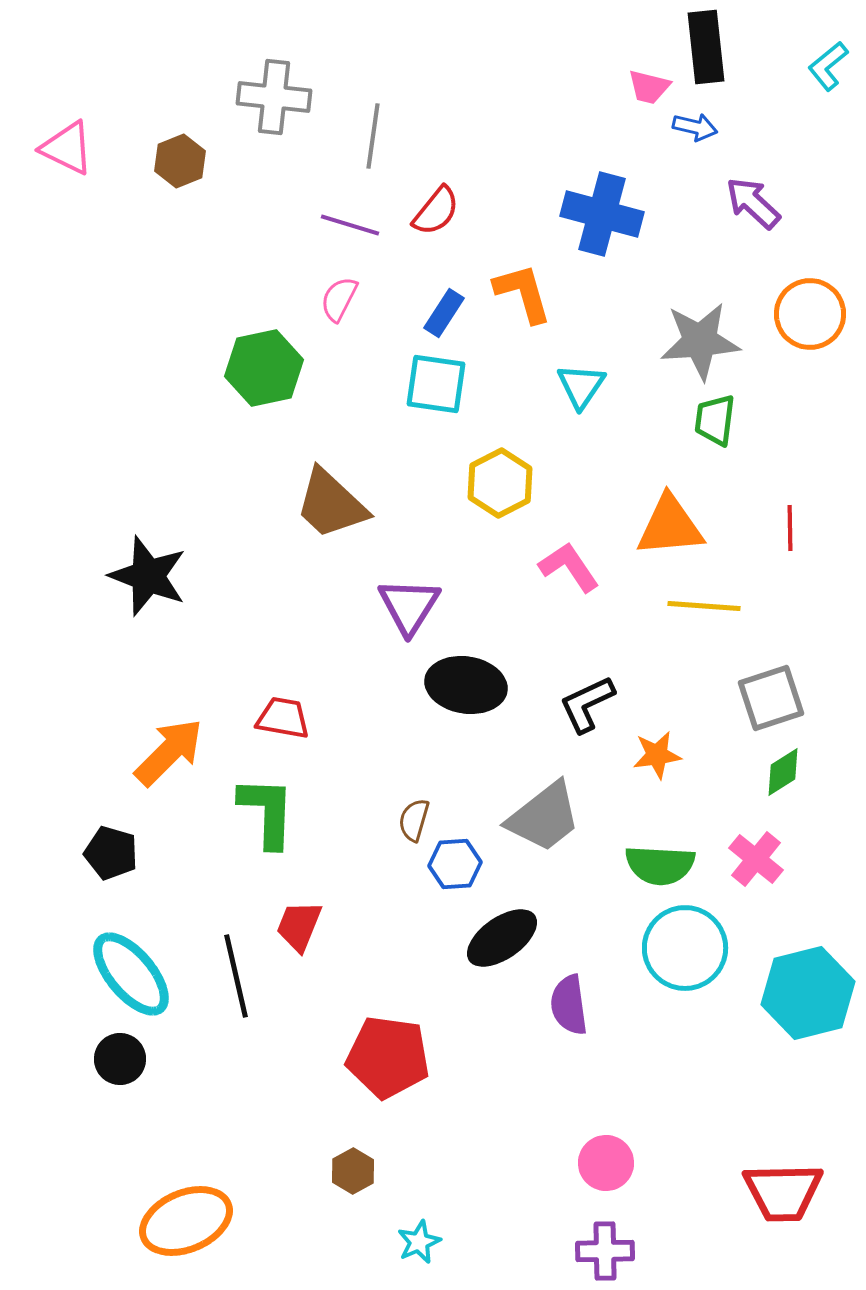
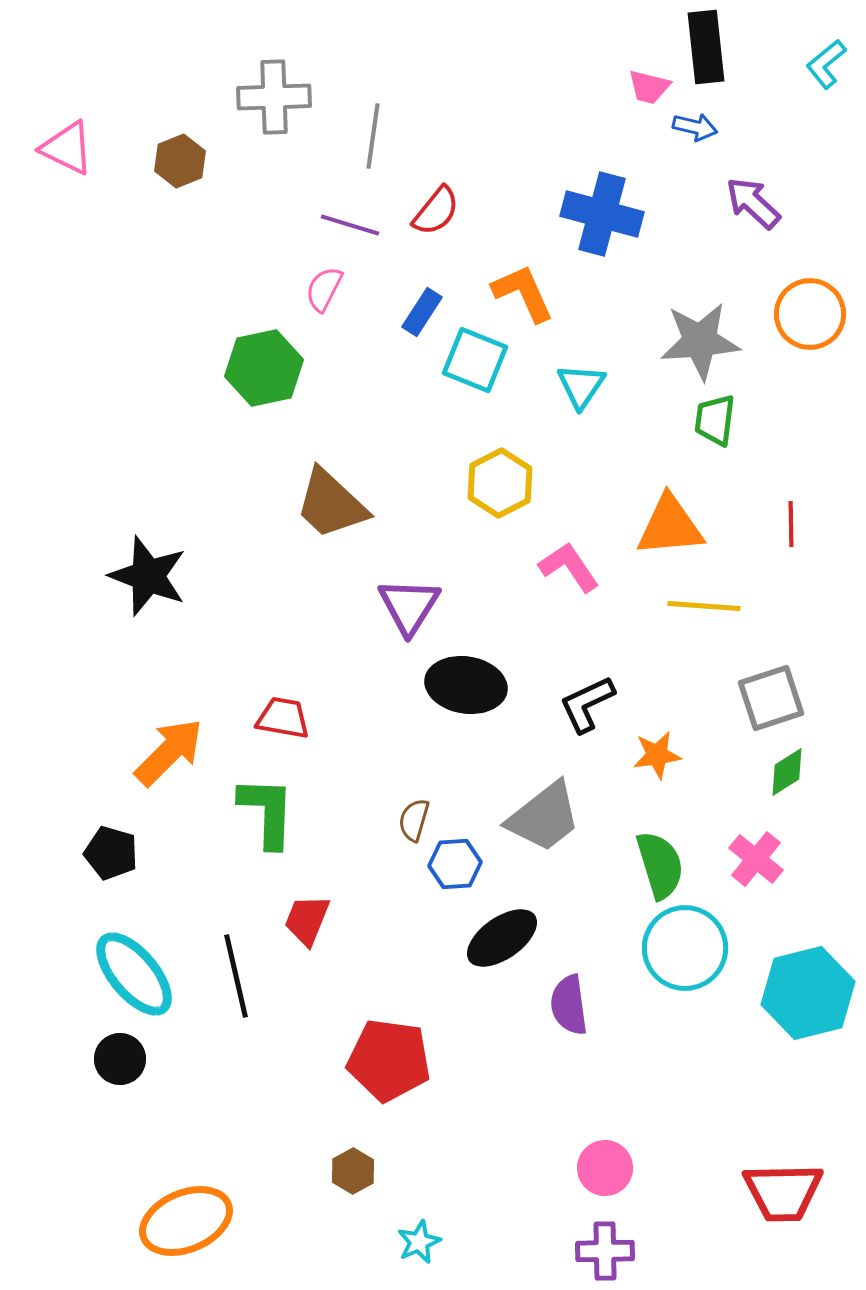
cyan L-shape at (828, 66): moved 2 px left, 2 px up
gray cross at (274, 97): rotated 8 degrees counterclockwise
orange L-shape at (523, 293): rotated 8 degrees counterclockwise
pink semicircle at (339, 299): moved 15 px left, 10 px up
blue rectangle at (444, 313): moved 22 px left, 1 px up
cyan square at (436, 384): moved 39 px right, 24 px up; rotated 14 degrees clockwise
red line at (790, 528): moved 1 px right, 4 px up
green diamond at (783, 772): moved 4 px right
green semicircle at (660, 865): rotated 110 degrees counterclockwise
red trapezoid at (299, 926): moved 8 px right, 6 px up
cyan ellipse at (131, 974): moved 3 px right
red pentagon at (388, 1057): moved 1 px right, 3 px down
pink circle at (606, 1163): moved 1 px left, 5 px down
